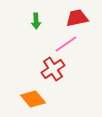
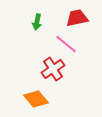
green arrow: moved 1 px right, 1 px down; rotated 14 degrees clockwise
pink line: rotated 75 degrees clockwise
orange diamond: moved 3 px right
